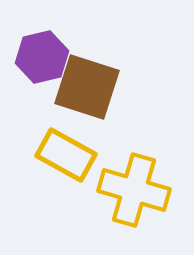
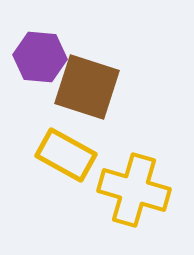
purple hexagon: moved 2 px left; rotated 18 degrees clockwise
